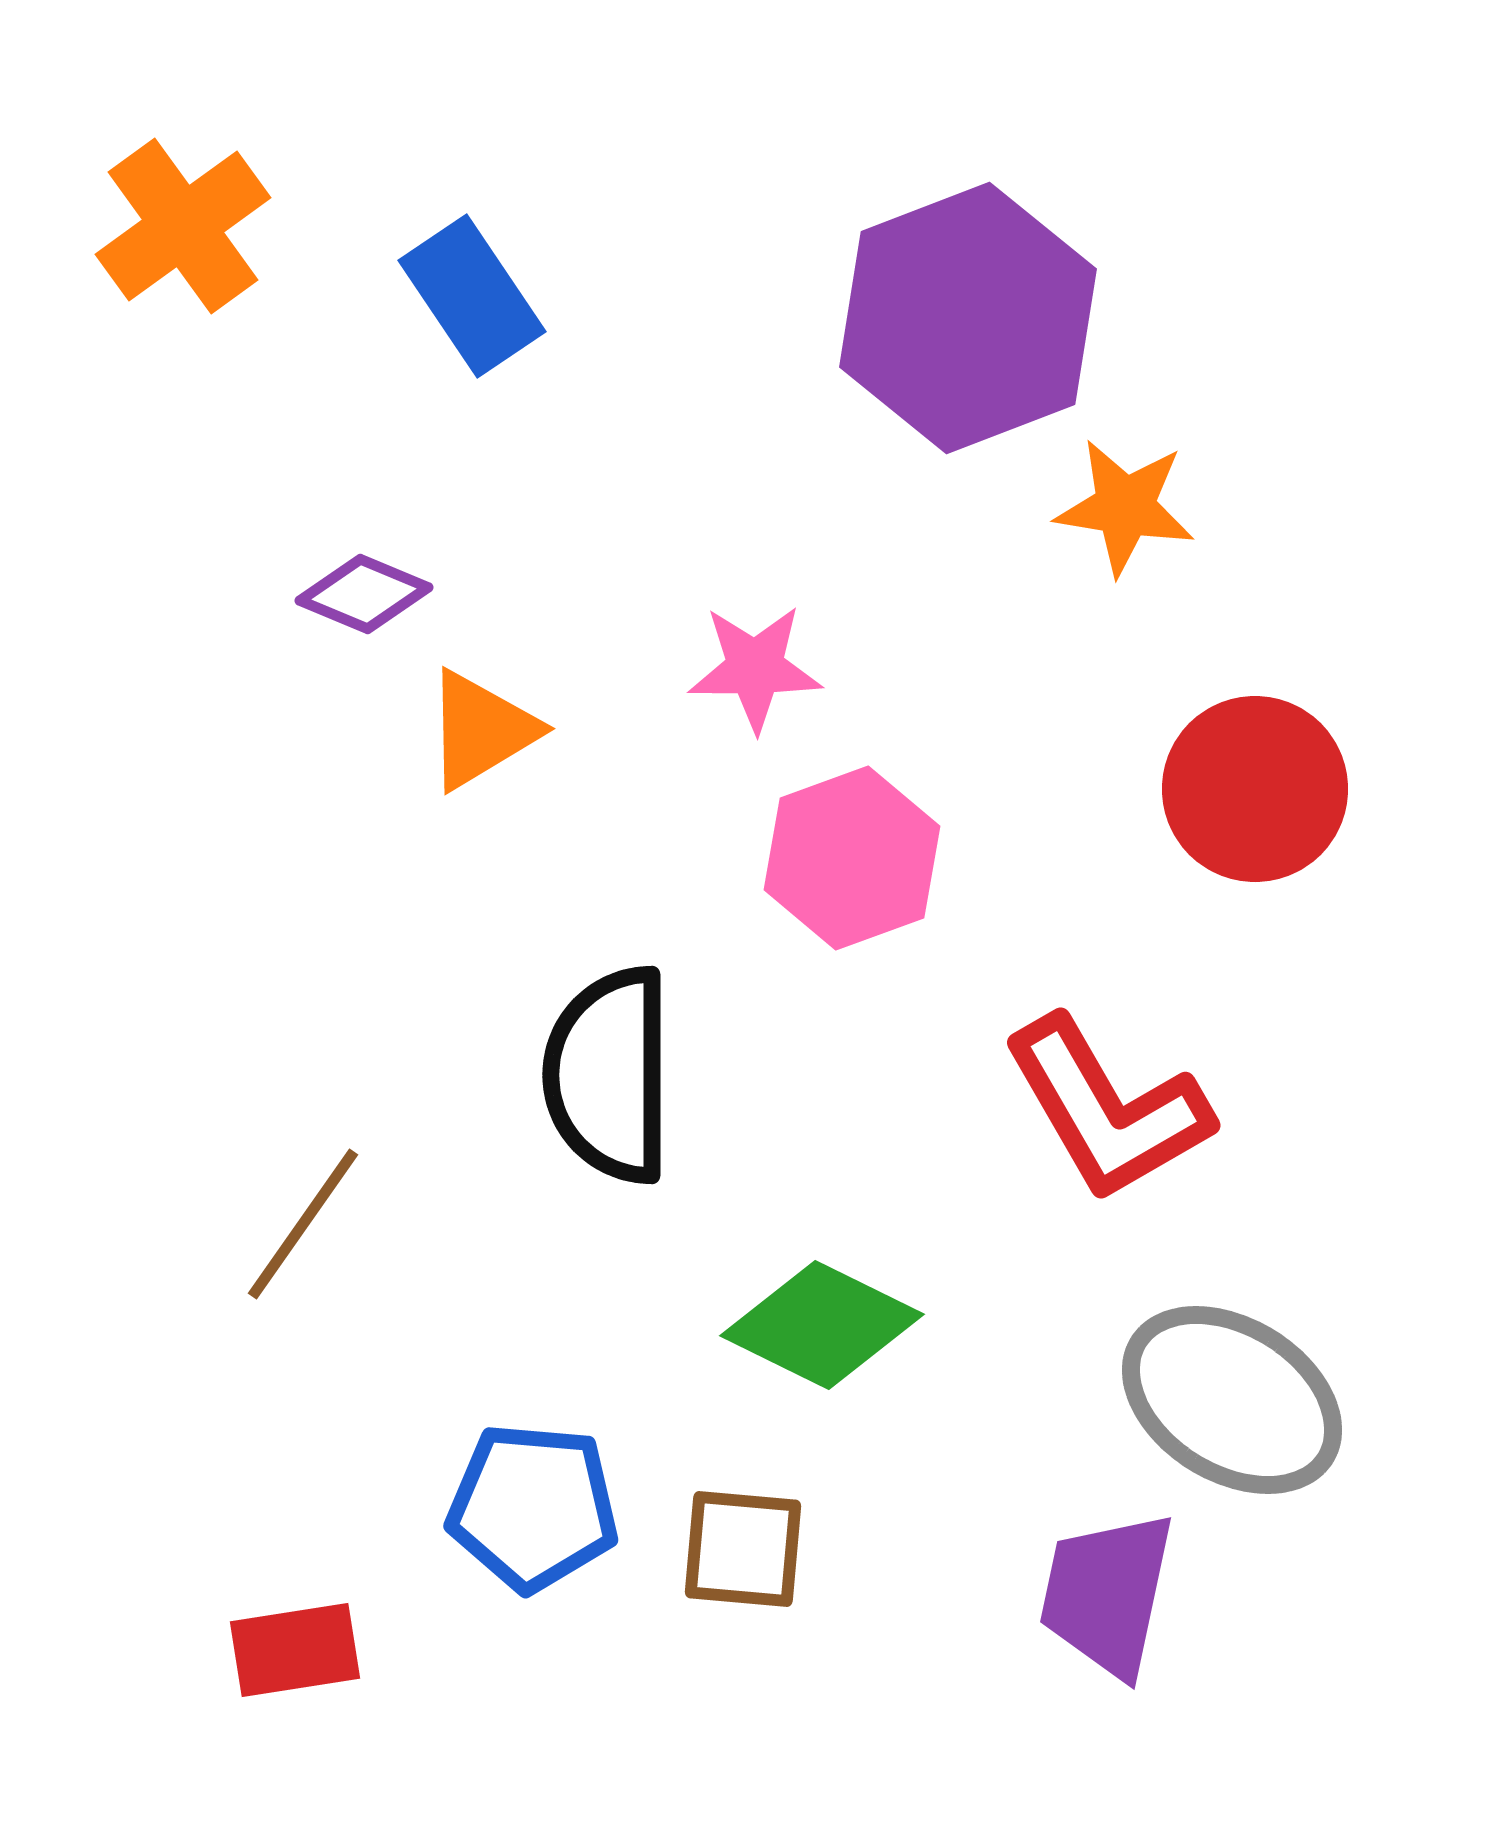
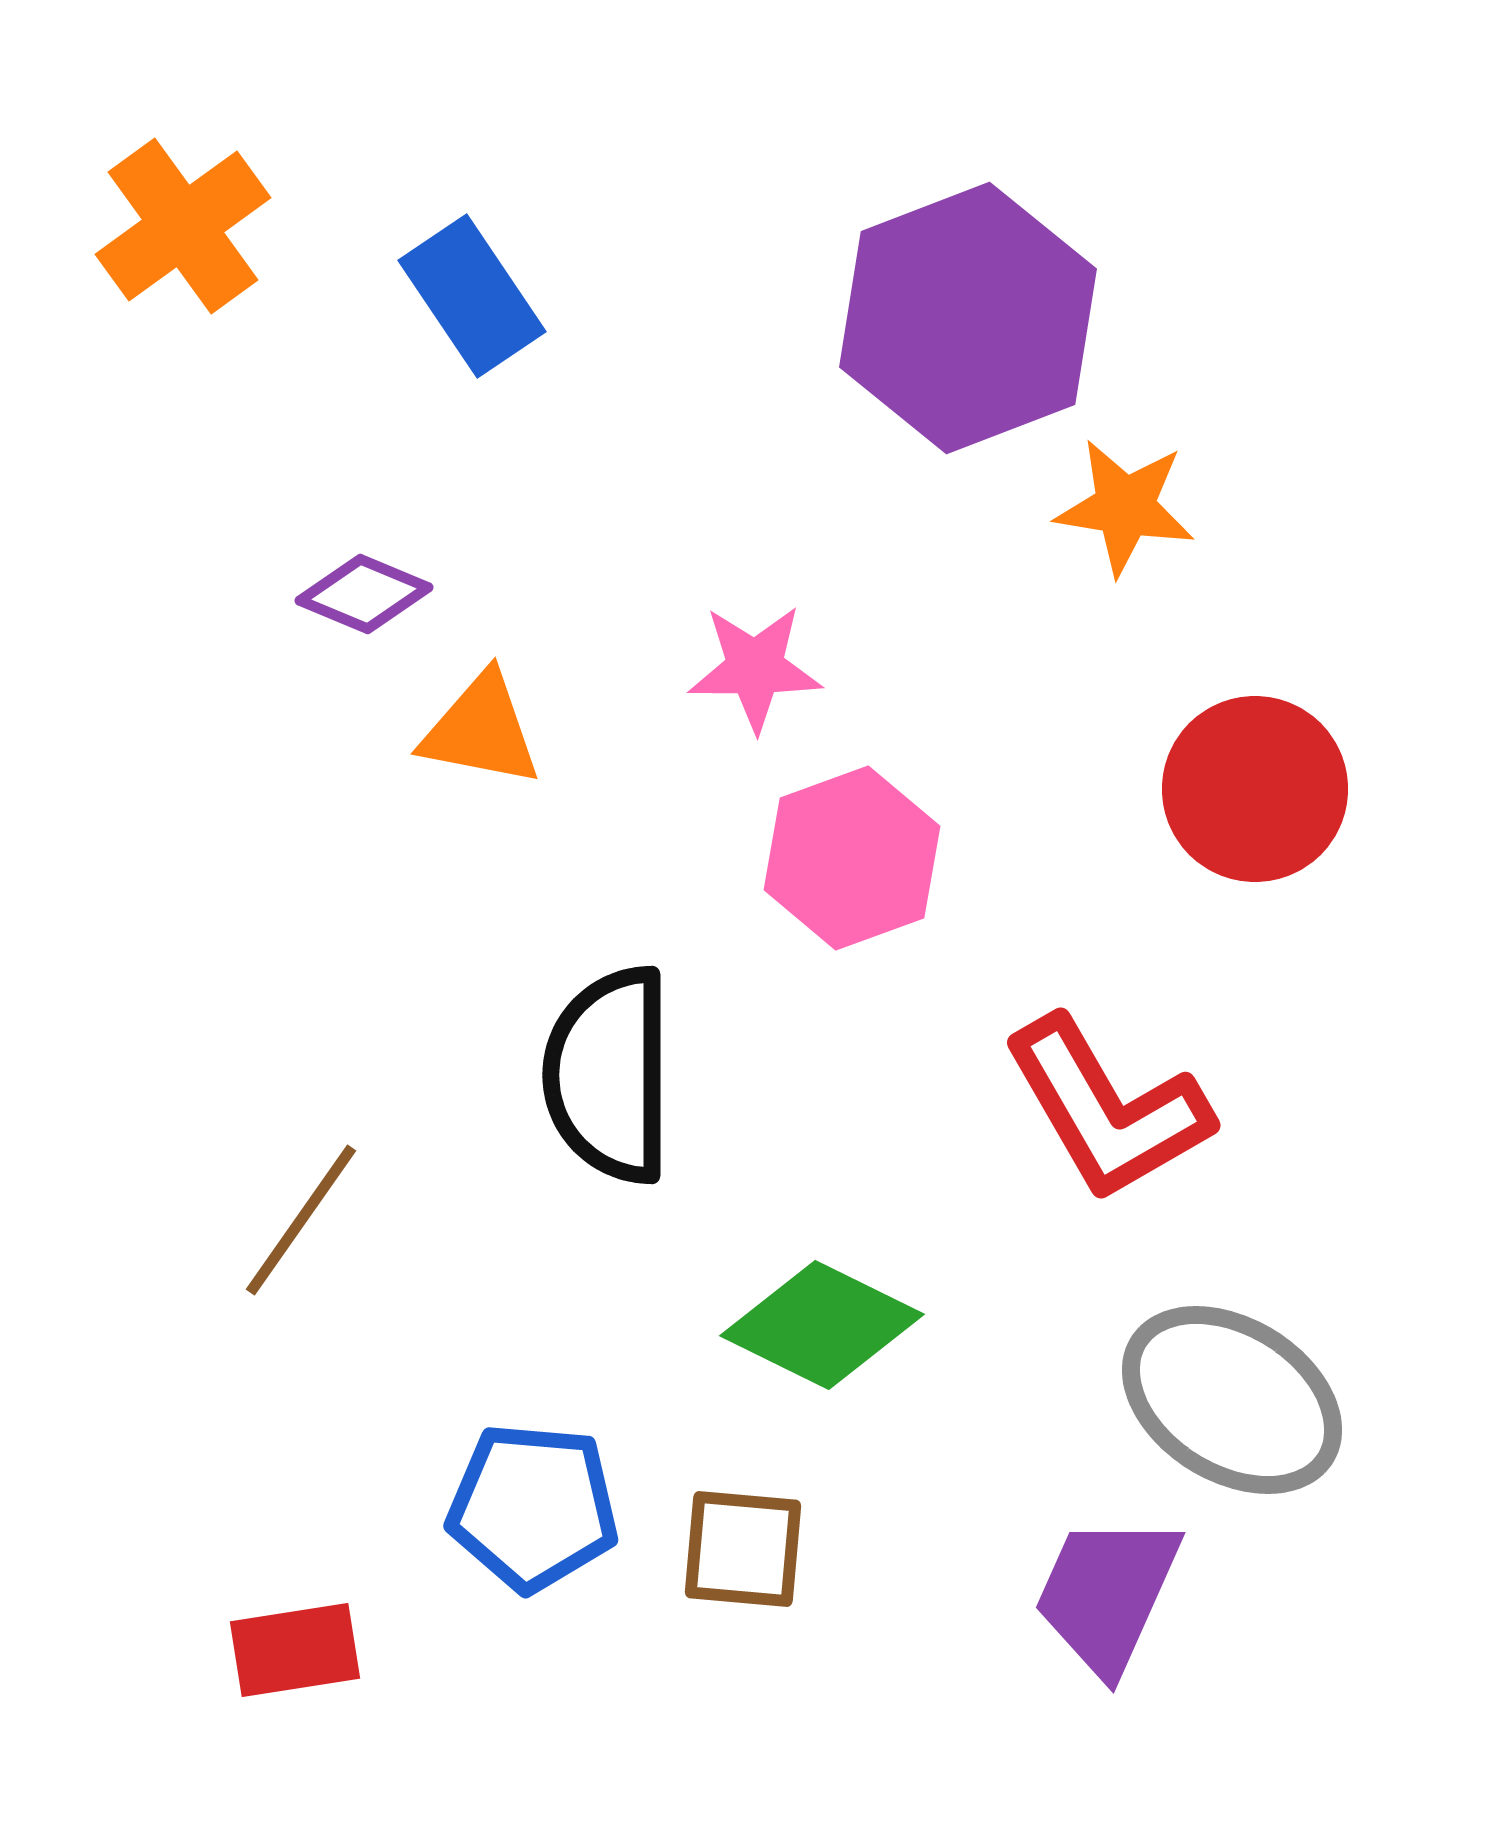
orange triangle: rotated 42 degrees clockwise
brown line: moved 2 px left, 4 px up
purple trapezoid: rotated 12 degrees clockwise
